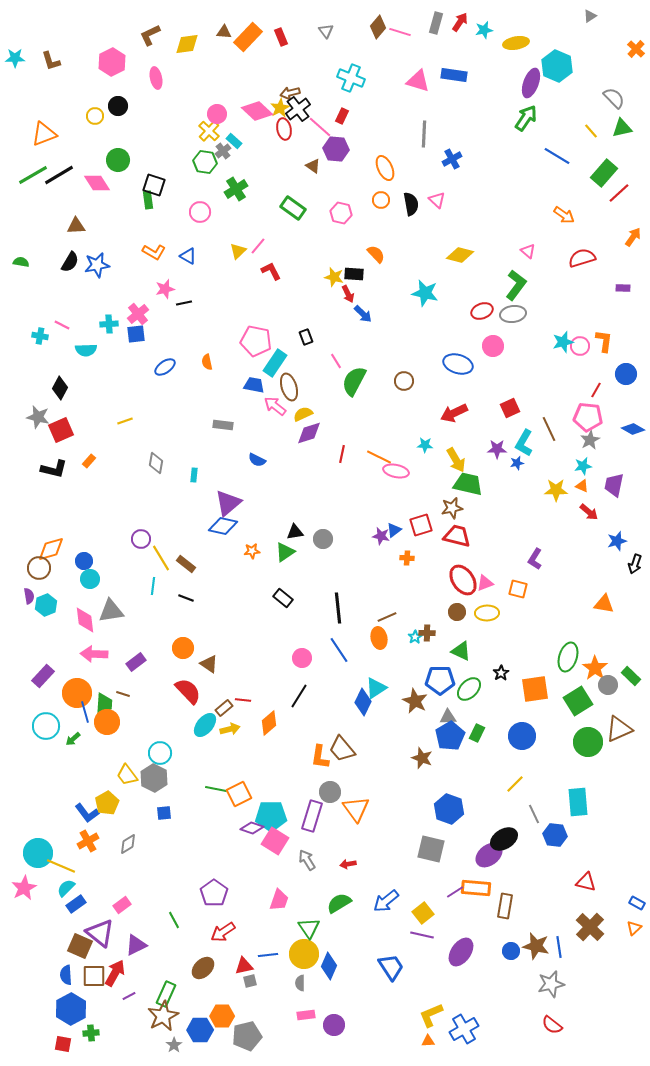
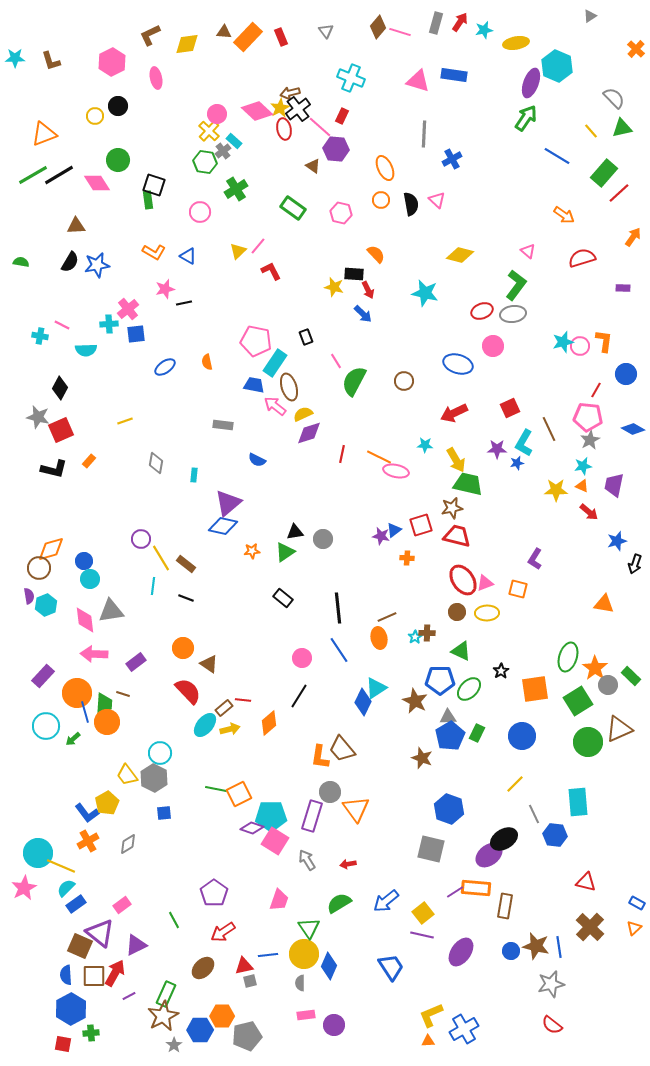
yellow star at (334, 277): moved 10 px down
red arrow at (348, 294): moved 20 px right, 4 px up
pink cross at (138, 314): moved 10 px left, 5 px up
black star at (501, 673): moved 2 px up
